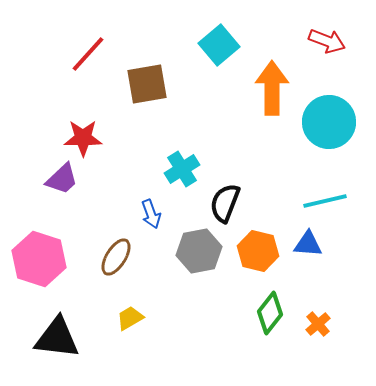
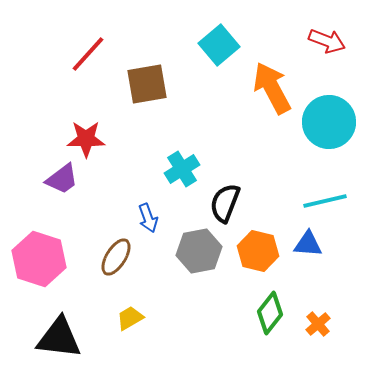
orange arrow: rotated 28 degrees counterclockwise
red star: moved 3 px right, 1 px down
purple trapezoid: rotated 6 degrees clockwise
blue arrow: moved 3 px left, 4 px down
black triangle: moved 2 px right
